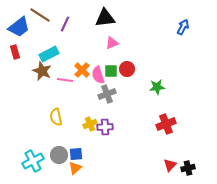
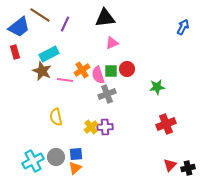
orange cross: rotated 14 degrees clockwise
yellow cross: moved 1 px right, 3 px down; rotated 16 degrees counterclockwise
gray circle: moved 3 px left, 2 px down
